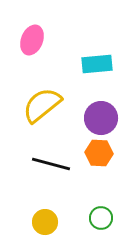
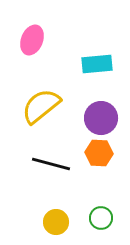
yellow semicircle: moved 1 px left, 1 px down
yellow circle: moved 11 px right
